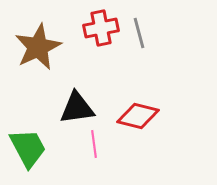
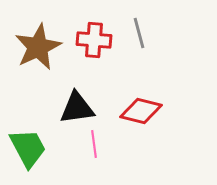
red cross: moved 7 px left, 12 px down; rotated 16 degrees clockwise
red diamond: moved 3 px right, 5 px up
